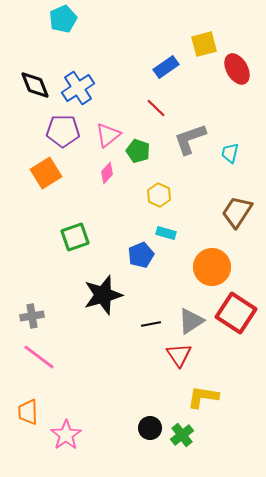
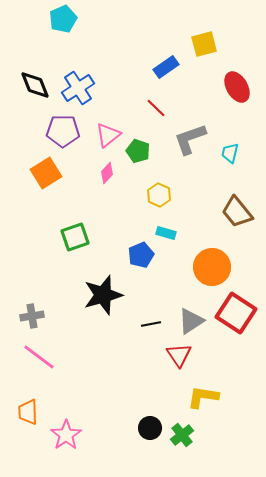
red ellipse: moved 18 px down
brown trapezoid: rotated 72 degrees counterclockwise
